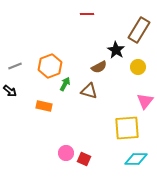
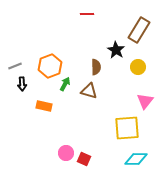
brown semicircle: moved 3 px left; rotated 63 degrees counterclockwise
black arrow: moved 12 px right, 7 px up; rotated 48 degrees clockwise
